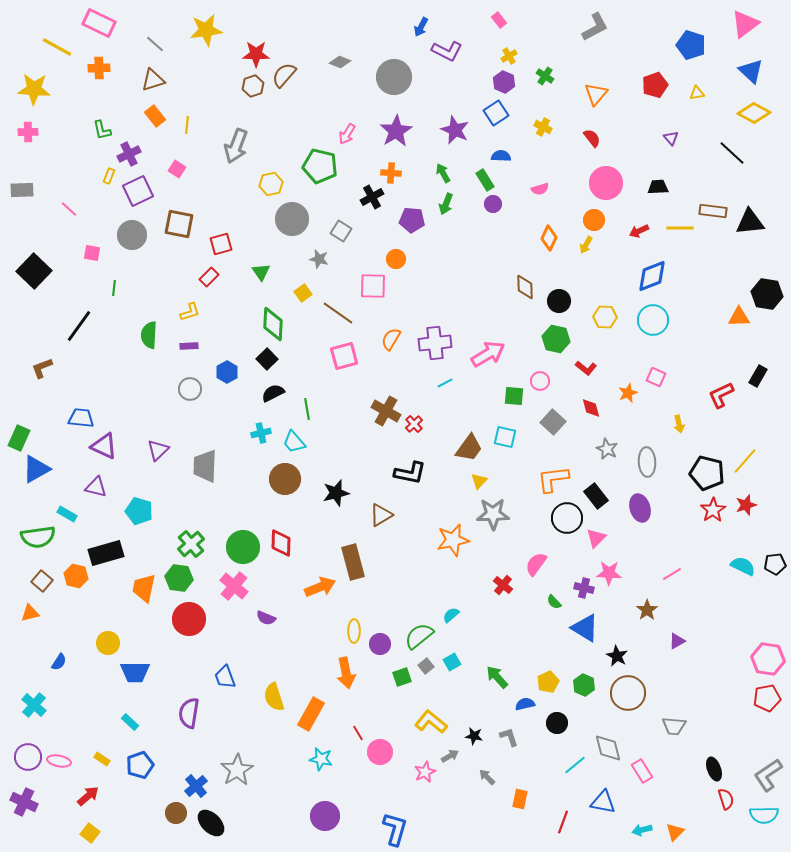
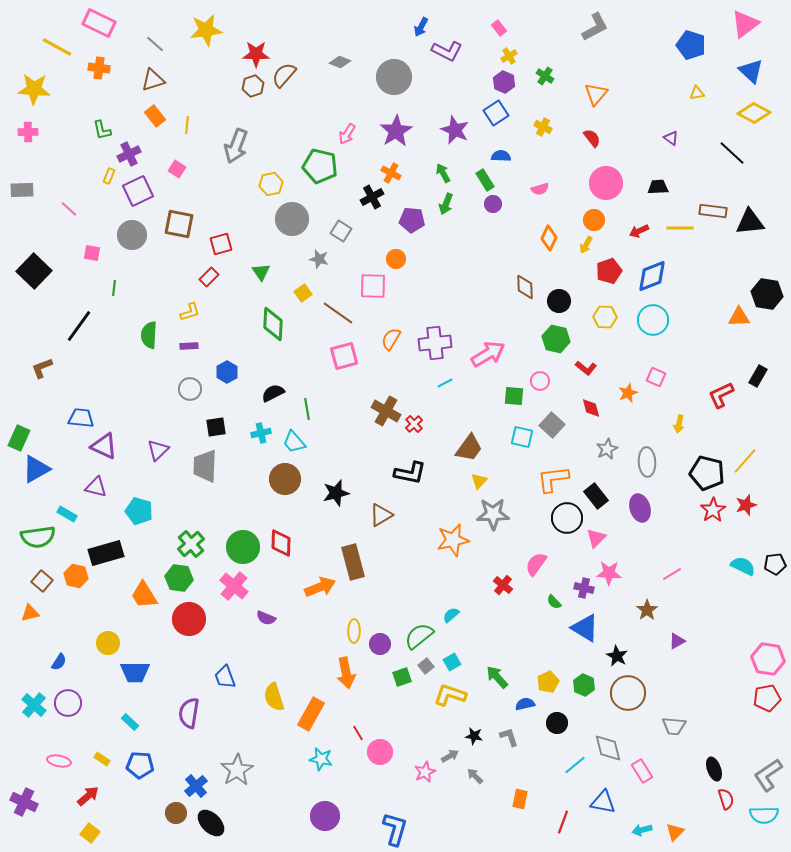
pink rectangle at (499, 20): moved 8 px down
orange cross at (99, 68): rotated 10 degrees clockwise
red pentagon at (655, 85): moved 46 px left, 186 px down
purple triangle at (671, 138): rotated 14 degrees counterclockwise
orange cross at (391, 173): rotated 24 degrees clockwise
black square at (267, 359): moved 51 px left, 68 px down; rotated 35 degrees clockwise
gray square at (553, 422): moved 1 px left, 3 px down
yellow arrow at (679, 424): rotated 24 degrees clockwise
cyan square at (505, 437): moved 17 px right
gray star at (607, 449): rotated 20 degrees clockwise
orange trapezoid at (144, 588): moved 7 px down; rotated 44 degrees counterclockwise
yellow L-shape at (431, 722): moved 19 px right, 27 px up; rotated 20 degrees counterclockwise
purple circle at (28, 757): moved 40 px right, 54 px up
blue pentagon at (140, 765): rotated 24 degrees clockwise
gray arrow at (487, 777): moved 12 px left, 1 px up
